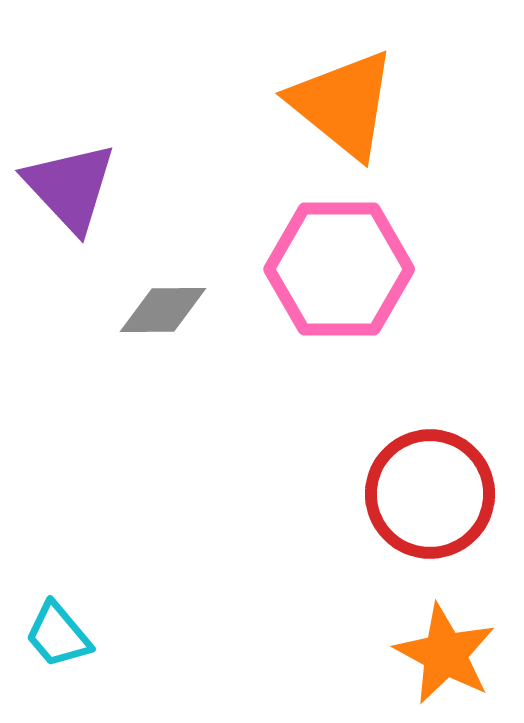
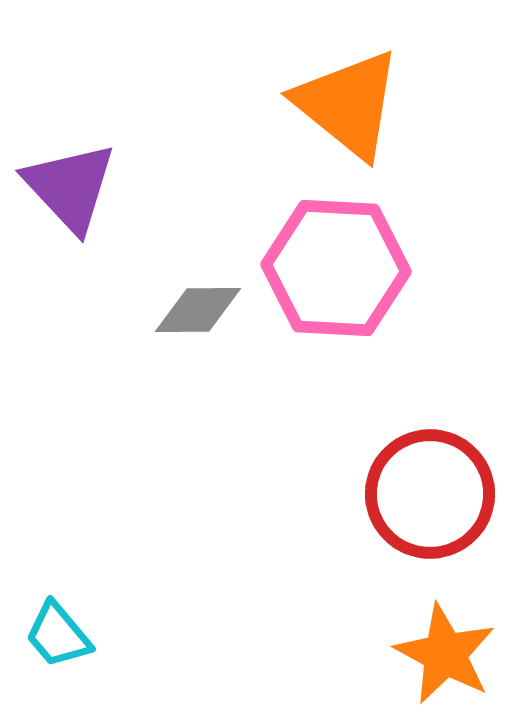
orange triangle: moved 5 px right
pink hexagon: moved 3 px left, 1 px up; rotated 3 degrees clockwise
gray diamond: moved 35 px right
